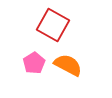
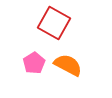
red square: moved 1 px right, 2 px up
